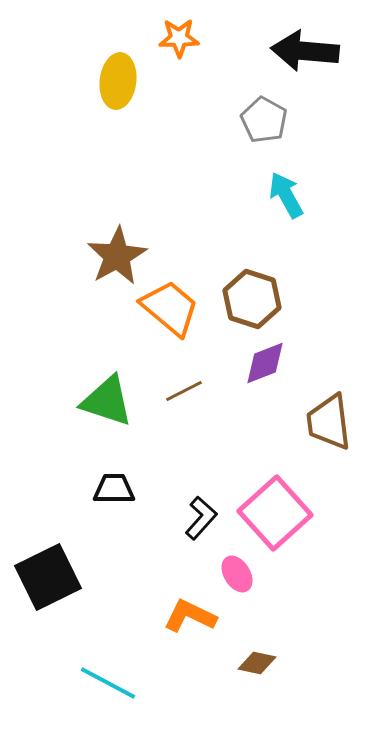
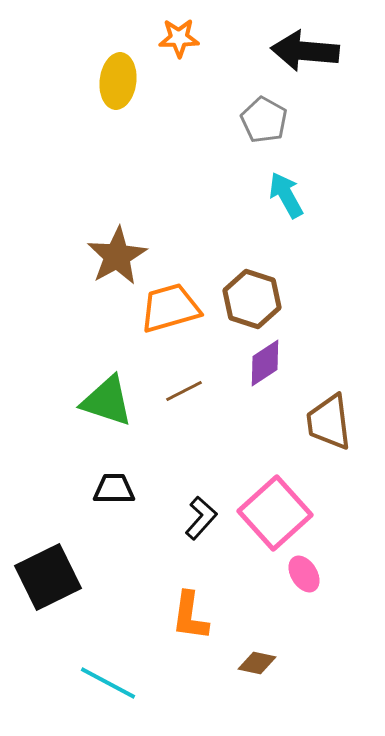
orange trapezoid: rotated 56 degrees counterclockwise
purple diamond: rotated 12 degrees counterclockwise
pink ellipse: moved 67 px right
orange L-shape: rotated 108 degrees counterclockwise
